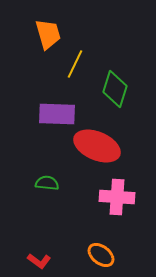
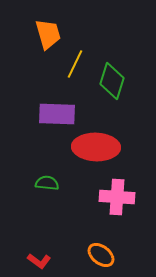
green diamond: moved 3 px left, 8 px up
red ellipse: moved 1 px left, 1 px down; rotated 21 degrees counterclockwise
